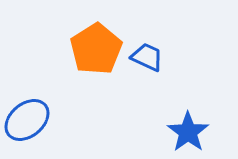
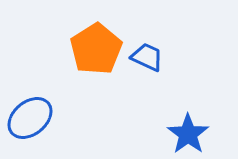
blue ellipse: moved 3 px right, 2 px up
blue star: moved 2 px down
